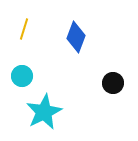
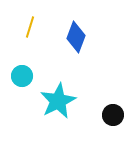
yellow line: moved 6 px right, 2 px up
black circle: moved 32 px down
cyan star: moved 14 px right, 11 px up
